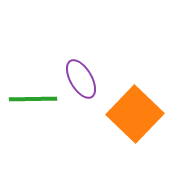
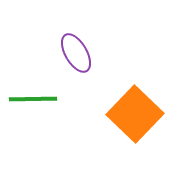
purple ellipse: moved 5 px left, 26 px up
